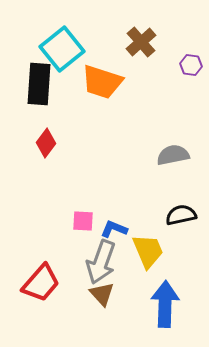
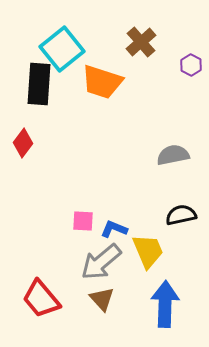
purple hexagon: rotated 20 degrees clockwise
red diamond: moved 23 px left
gray arrow: rotated 30 degrees clockwise
red trapezoid: moved 16 px down; rotated 99 degrees clockwise
brown triangle: moved 5 px down
